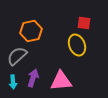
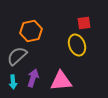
red square: rotated 16 degrees counterclockwise
